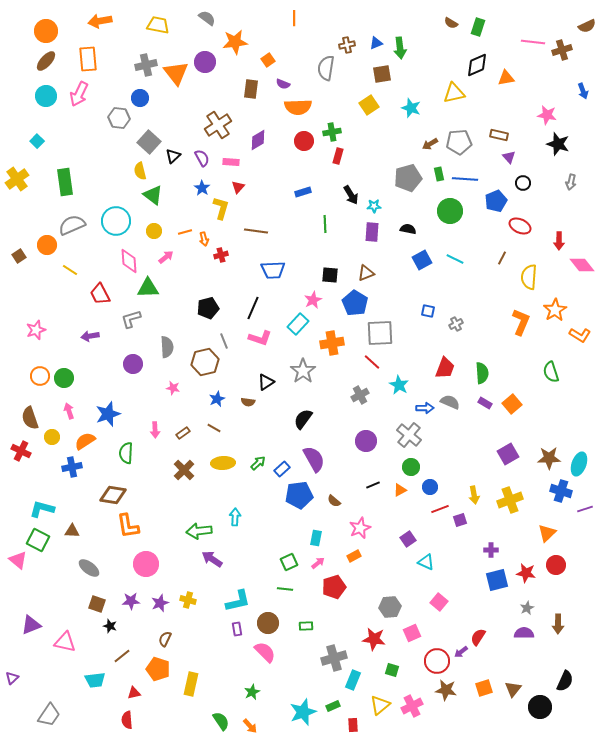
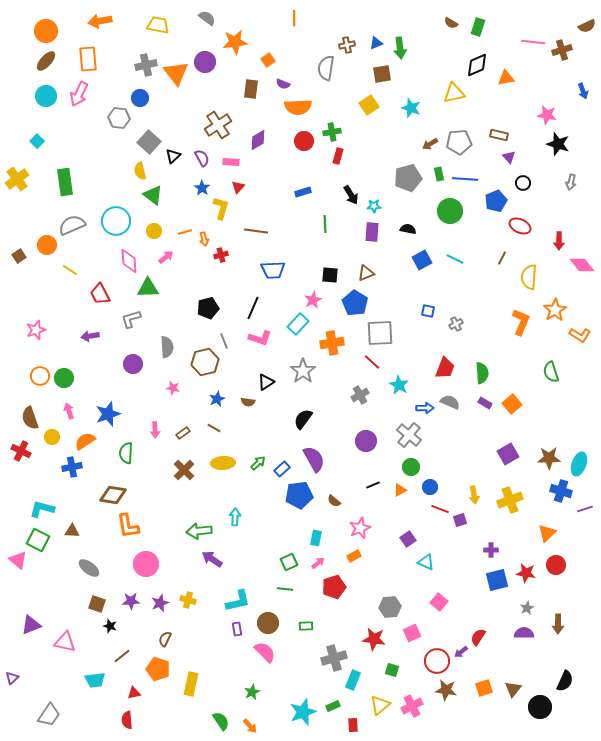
red line at (440, 509): rotated 42 degrees clockwise
